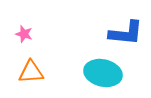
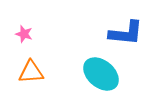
cyan ellipse: moved 2 px left, 1 px down; rotated 27 degrees clockwise
